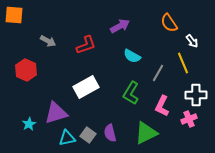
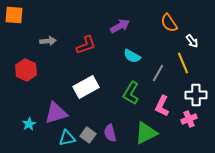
gray arrow: rotated 35 degrees counterclockwise
